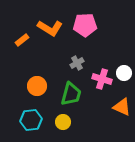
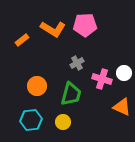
orange L-shape: moved 3 px right, 1 px down
